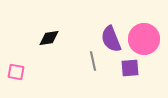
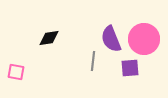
gray line: rotated 18 degrees clockwise
